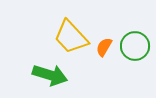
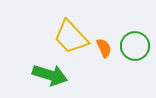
orange semicircle: moved 1 px down; rotated 126 degrees clockwise
